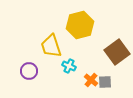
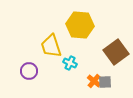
yellow hexagon: rotated 20 degrees clockwise
brown square: moved 1 px left
cyan cross: moved 1 px right, 3 px up
orange cross: moved 3 px right, 1 px down
